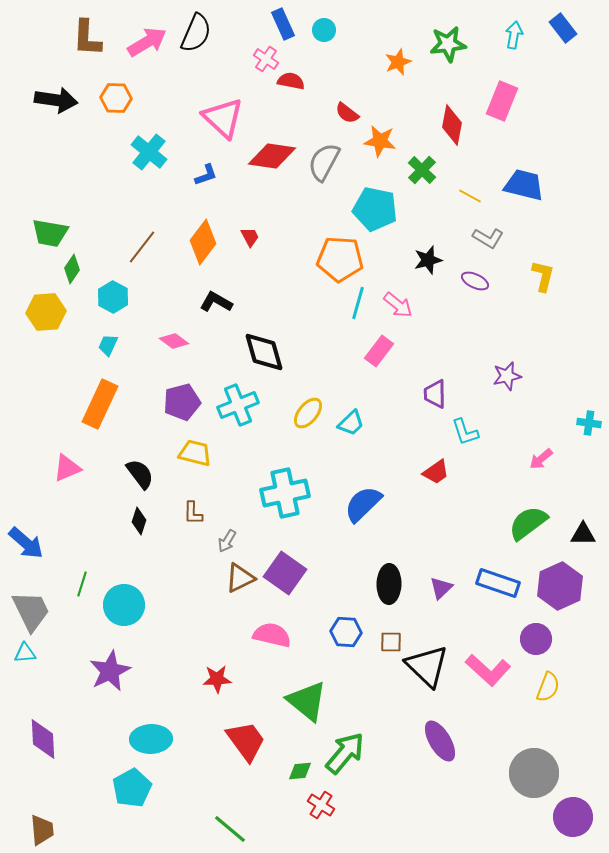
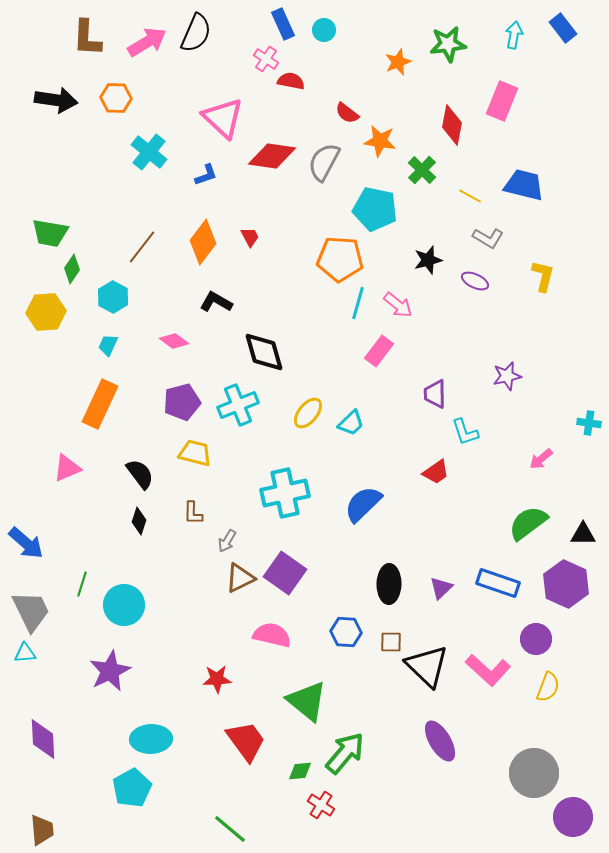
purple hexagon at (560, 586): moved 6 px right, 2 px up; rotated 12 degrees counterclockwise
